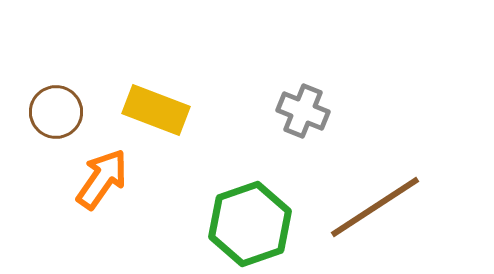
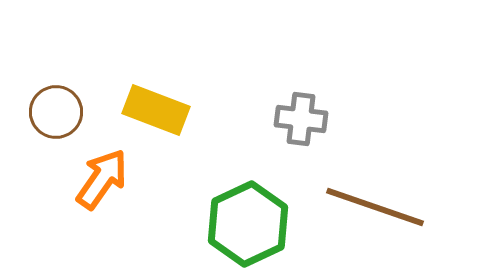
gray cross: moved 2 px left, 8 px down; rotated 15 degrees counterclockwise
brown line: rotated 52 degrees clockwise
green hexagon: moved 2 px left; rotated 6 degrees counterclockwise
